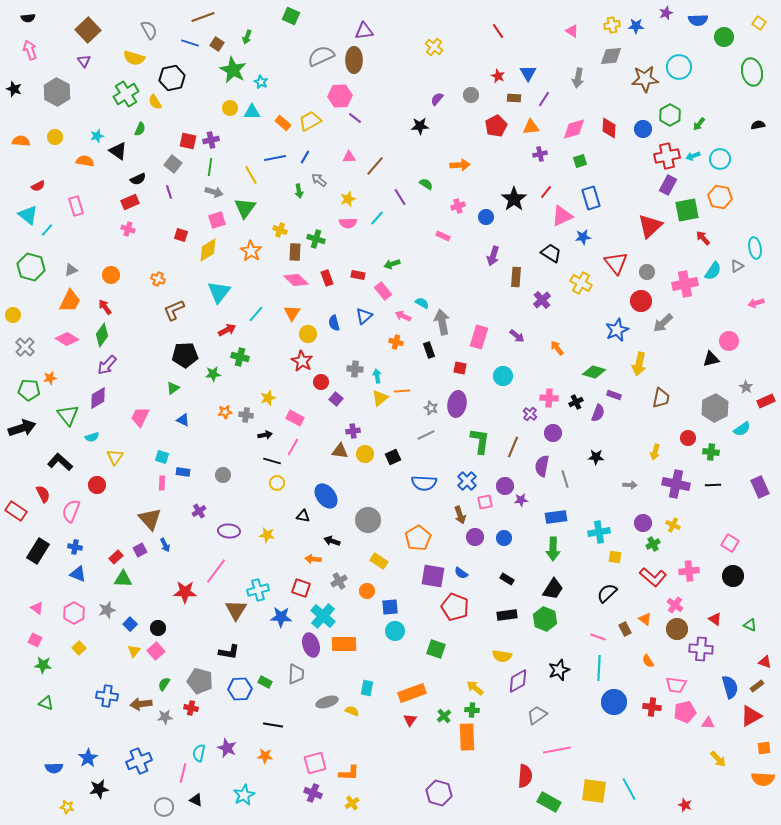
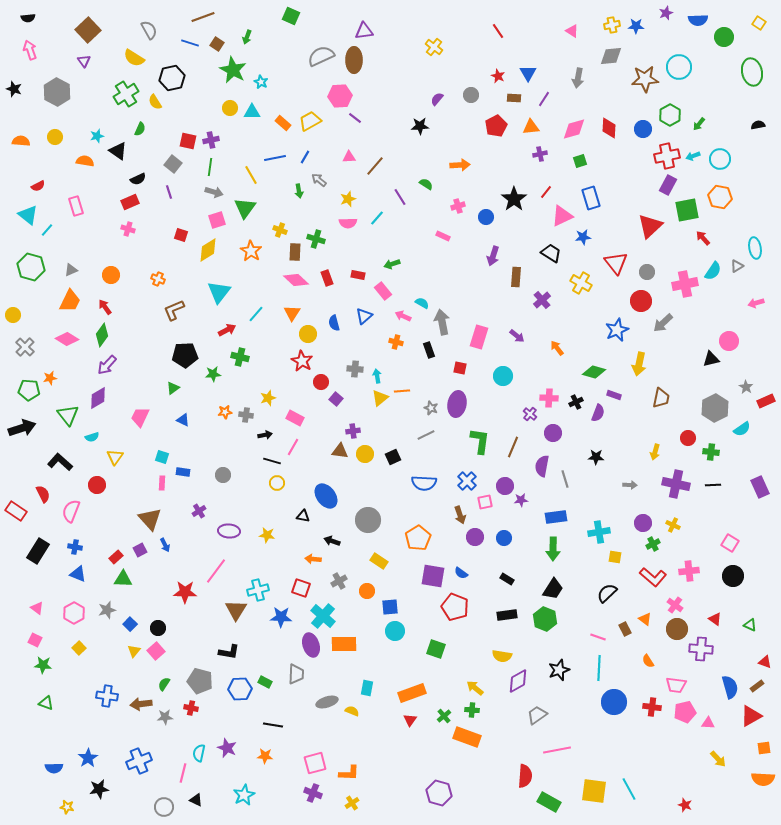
yellow semicircle at (134, 58): rotated 15 degrees clockwise
orange rectangle at (467, 737): rotated 68 degrees counterclockwise
